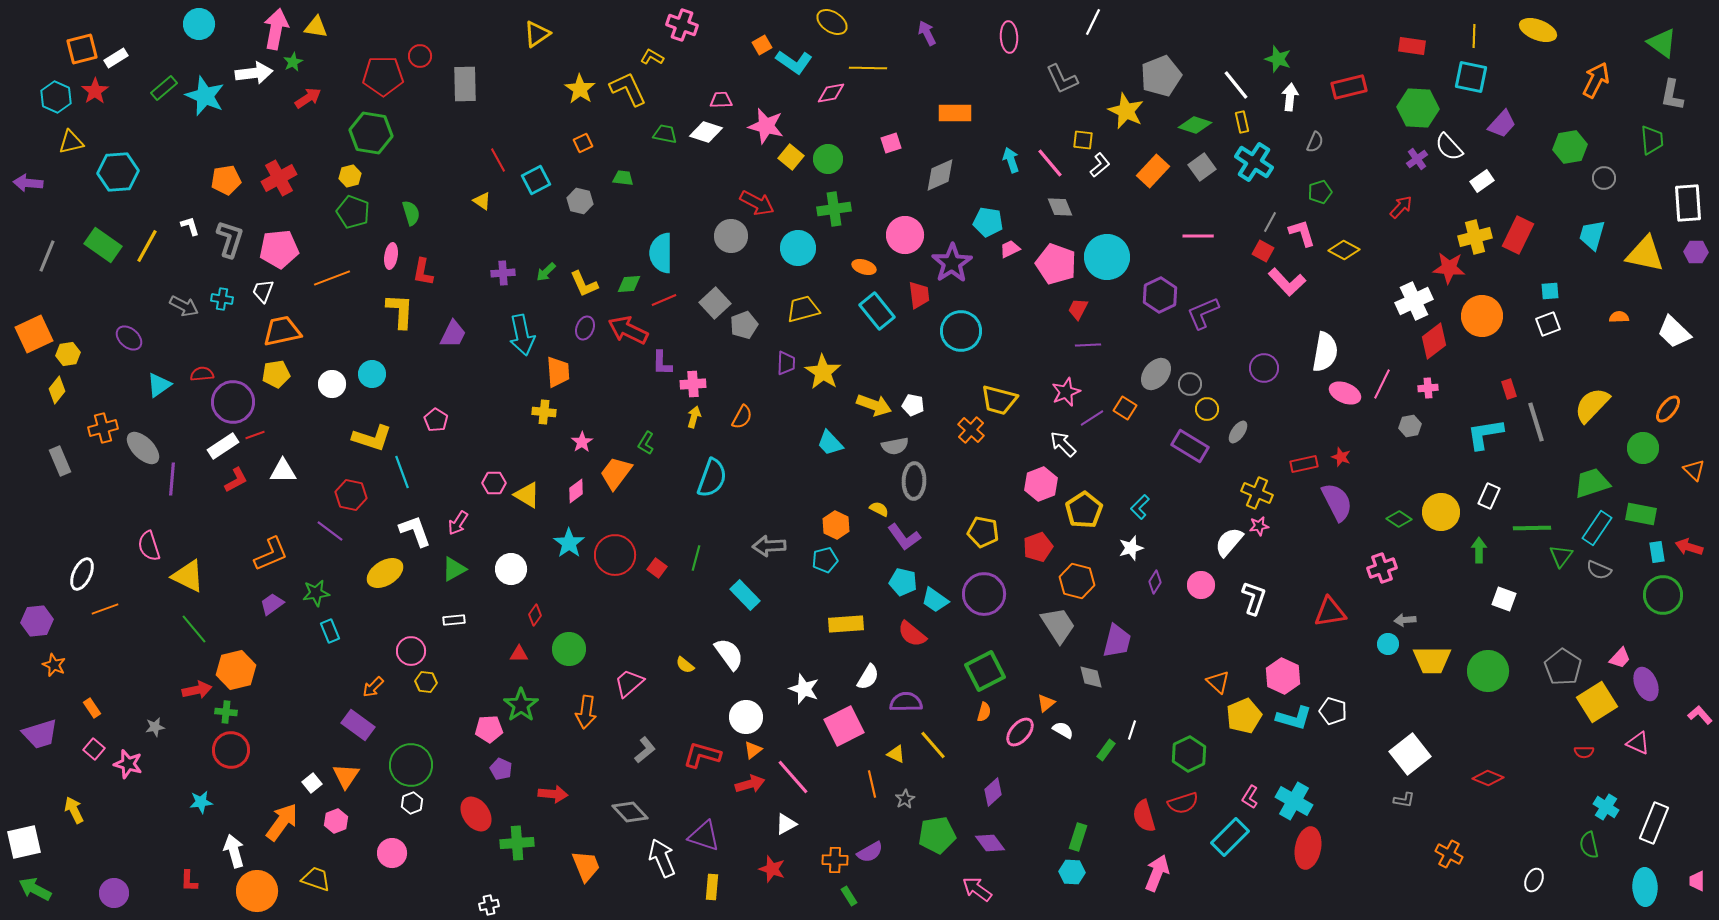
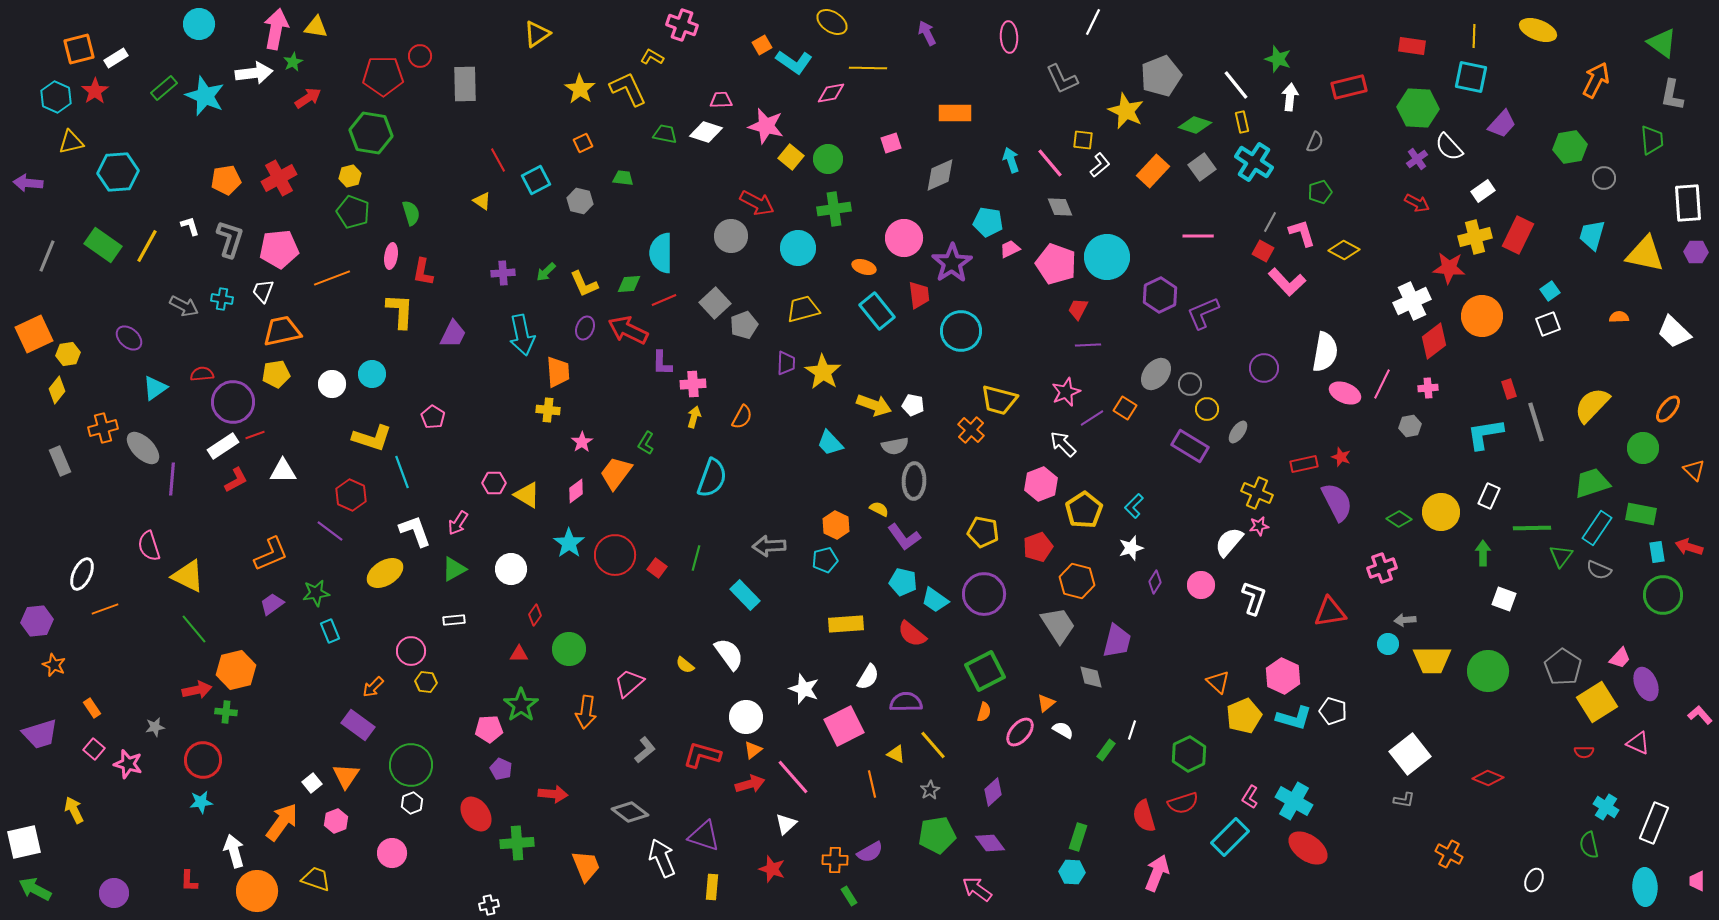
orange square at (82, 49): moved 3 px left
white rectangle at (1482, 181): moved 1 px right, 10 px down
red arrow at (1401, 207): moved 16 px right, 4 px up; rotated 75 degrees clockwise
pink circle at (905, 235): moved 1 px left, 3 px down
cyan square at (1550, 291): rotated 30 degrees counterclockwise
white cross at (1414, 301): moved 2 px left
cyan triangle at (159, 385): moved 4 px left, 3 px down
yellow cross at (544, 412): moved 4 px right, 2 px up
pink pentagon at (436, 420): moved 3 px left, 3 px up
red hexagon at (351, 495): rotated 12 degrees clockwise
cyan L-shape at (1140, 507): moved 6 px left, 1 px up
green arrow at (1479, 550): moved 4 px right, 3 px down
red circle at (231, 750): moved 28 px left, 10 px down
gray star at (905, 799): moved 25 px right, 9 px up
gray diamond at (630, 812): rotated 9 degrees counterclockwise
white triangle at (786, 824): rotated 15 degrees counterclockwise
red ellipse at (1308, 848): rotated 66 degrees counterclockwise
